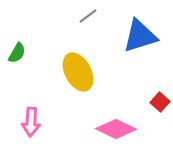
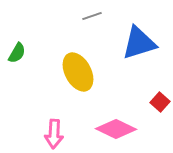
gray line: moved 4 px right; rotated 18 degrees clockwise
blue triangle: moved 1 px left, 7 px down
pink arrow: moved 23 px right, 12 px down
